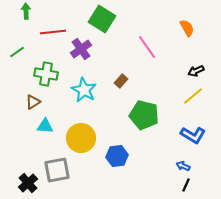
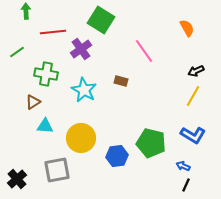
green square: moved 1 px left, 1 px down
pink line: moved 3 px left, 4 px down
brown rectangle: rotated 64 degrees clockwise
yellow line: rotated 20 degrees counterclockwise
green pentagon: moved 7 px right, 28 px down
black cross: moved 11 px left, 4 px up
